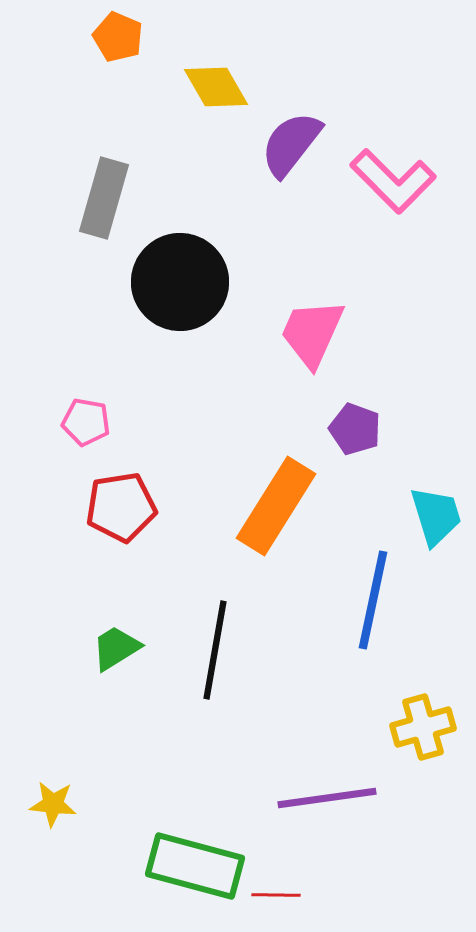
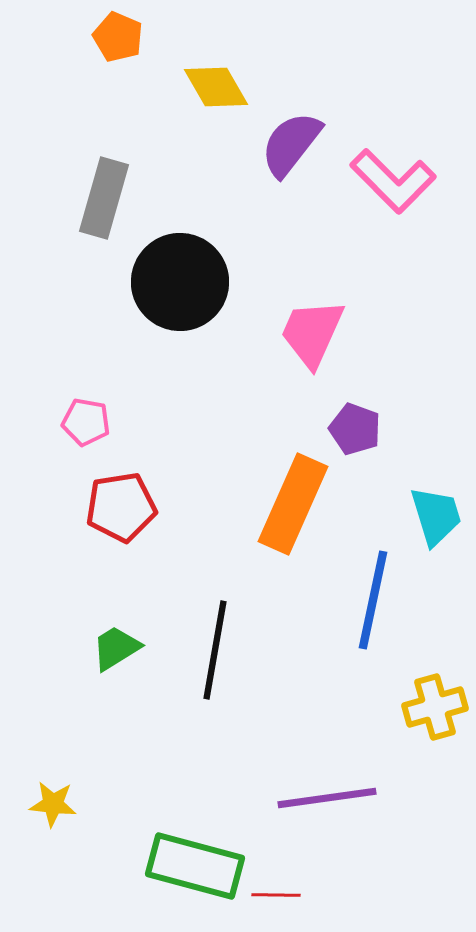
orange rectangle: moved 17 px right, 2 px up; rotated 8 degrees counterclockwise
yellow cross: moved 12 px right, 20 px up
